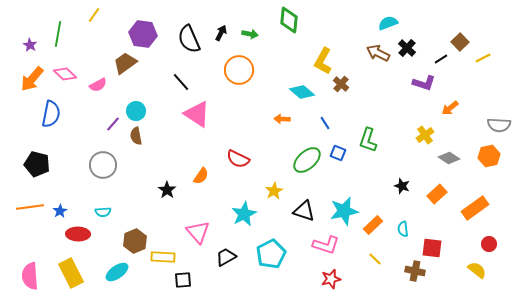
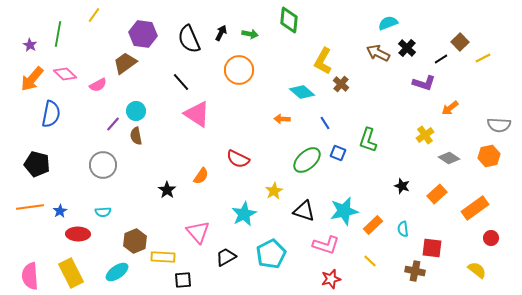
red circle at (489, 244): moved 2 px right, 6 px up
yellow line at (375, 259): moved 5 px left, 2 px down
